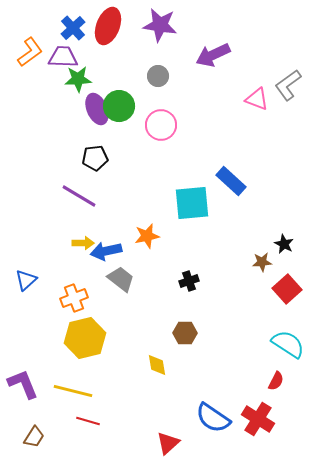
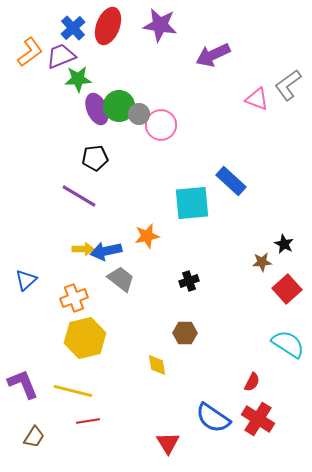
purple trapezoid: moved 2 px left, 1 px up; rotated 24 degrees counterclockwise
gray circle: moved 19 px left, 38 px down
yellow arrow: moved 6 px down
red semicircle: moved 24 px left, 1 px down
red line: rotated 25 degrees counterclockwise
red triangle: rotated 20 degrees counterclockwise
